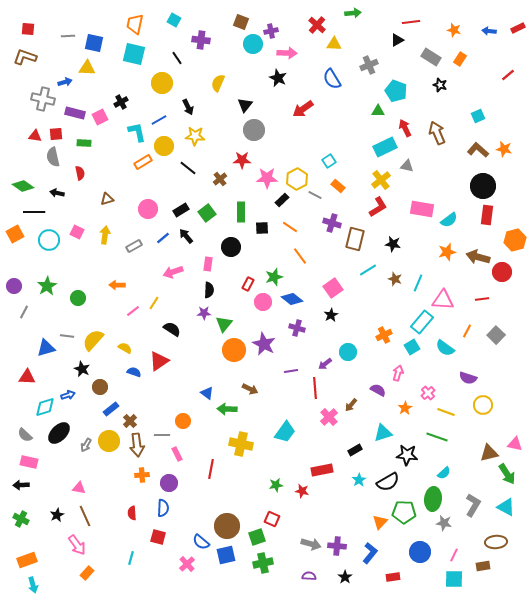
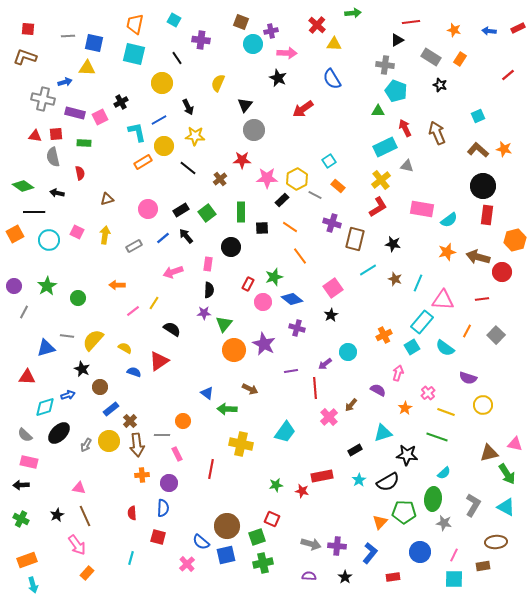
gray cross at (369, 65): moved 16 px right; rotated 30 degrees clockwise
red rectangle at (322, 470): moved 6 px down
